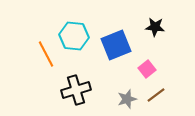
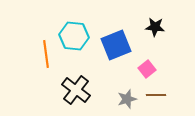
orange line: rotated 20 degrees clockwise
black cross: rotated 36 degrees counterclockwise
brown line: rotated 36 degrees clockwise
